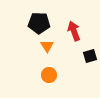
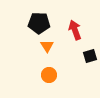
red arrow: moved 1 px right, 1 px up
